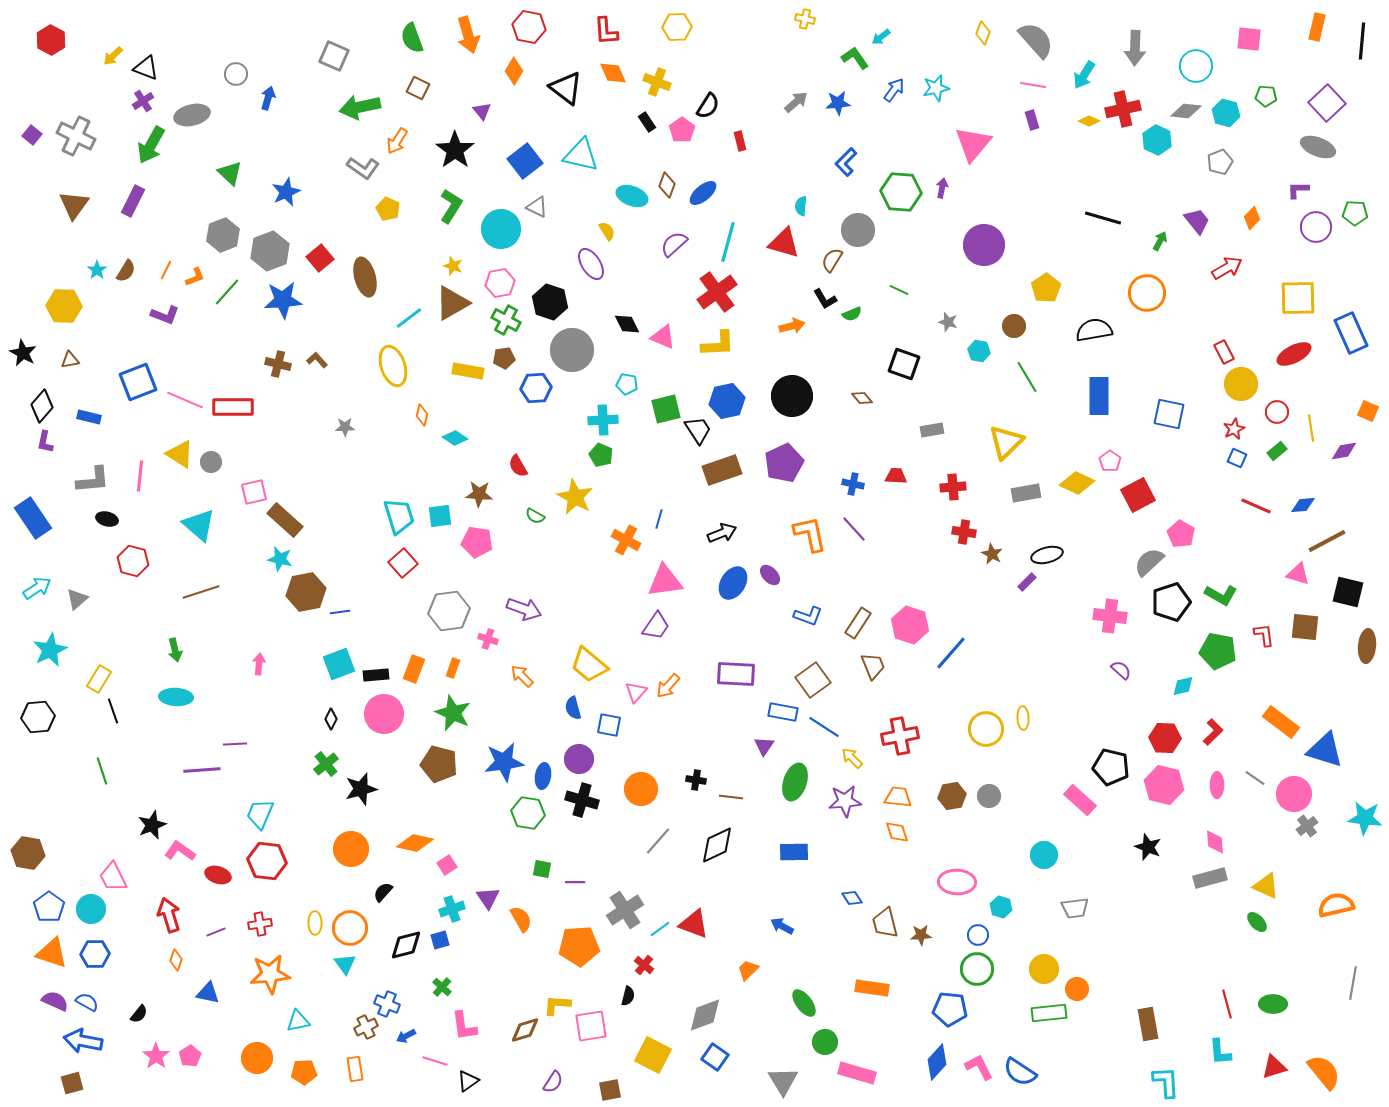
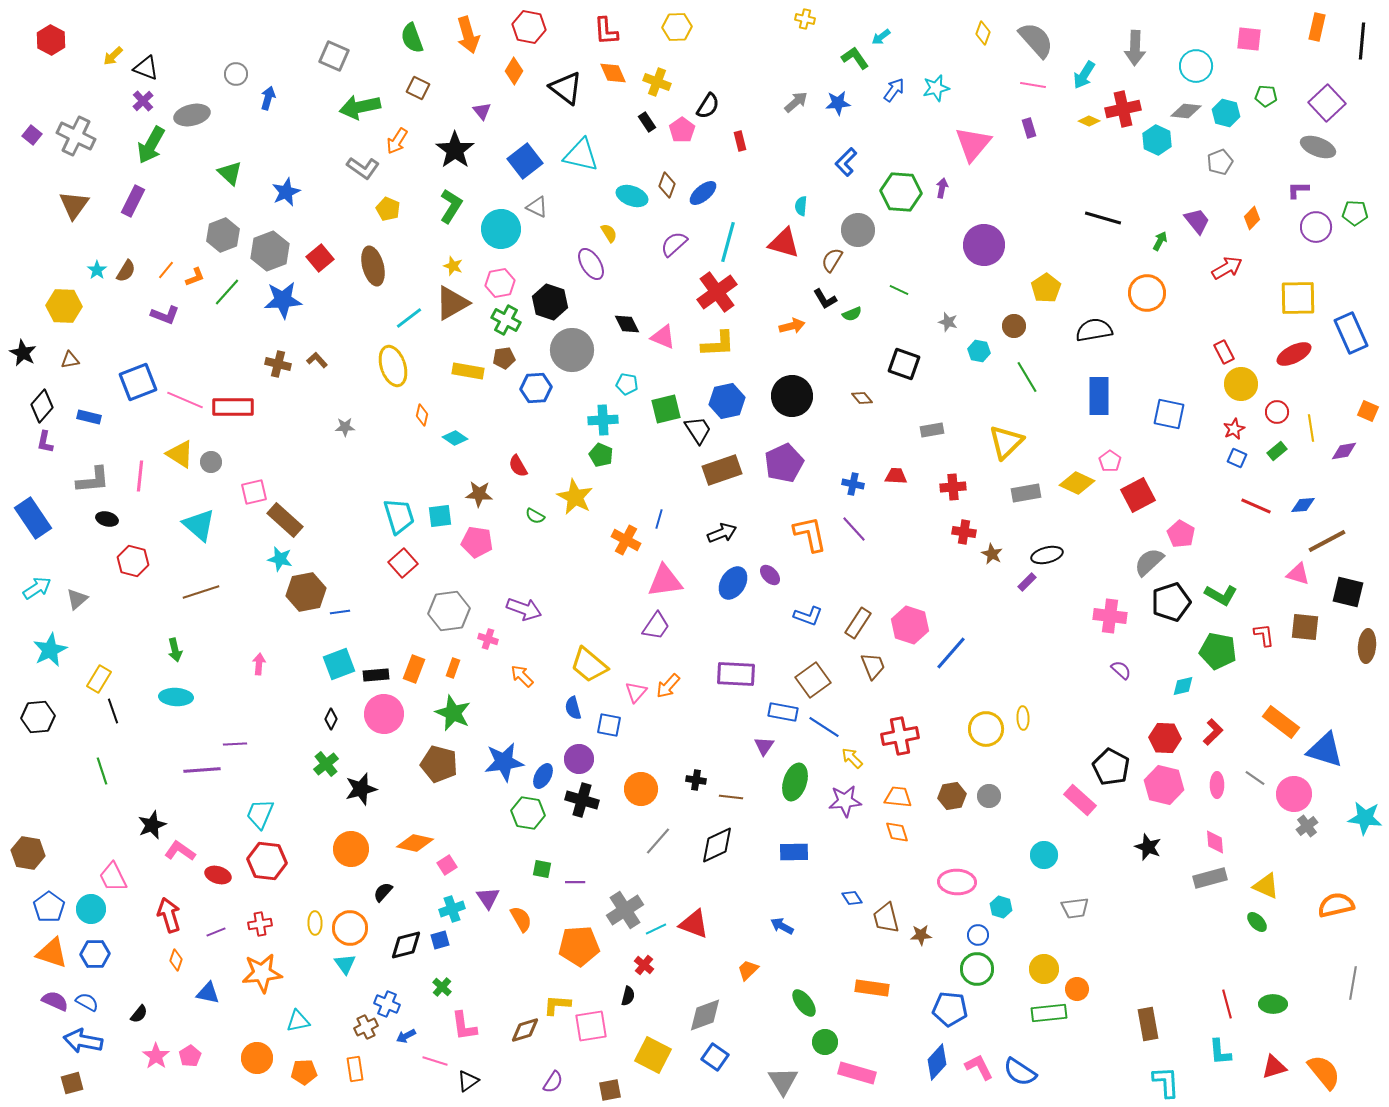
purple cross at (143, 101): rotated 10 degrees counterclockwise
purple rectangle at (1032, 120): moved 3 px left, 8 px down
yellow semicircle at (607, 231): moved 2 px right, 2 px down
orange line at (166, 270): rotated 12 degrees clockwise
brown ellipse at (365, 277): moved 8 px right, 11 px up
black pentagon at (1111, 767): rotated 15 degrees clockwise
blue ellipse at (543, 776): rotated 20 degrees clockwise
brown trapezoid at (885, 923): moved 1 px right, 5 px up
cyan line at (660, 929): moved 4 px left; rotated 10 degrees clockwise
orange star at (270, 974): moved 8 px left, 1 px up
